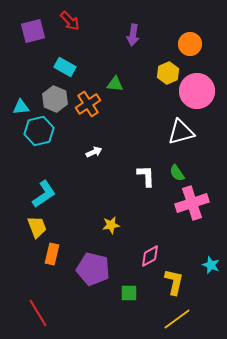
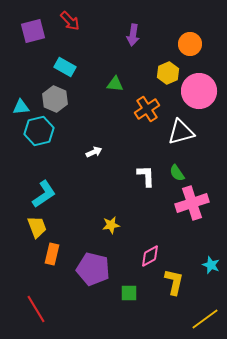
pink circle: moved 2 px right
orange cross: moved 59 px right, 5 px down
red line: moved 2 px left, 4 px up
yellow line: moved 28 px right
